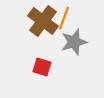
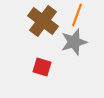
orange line: moved 13 px right, 3 px up
